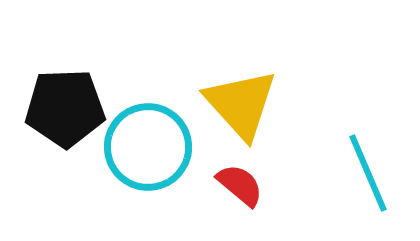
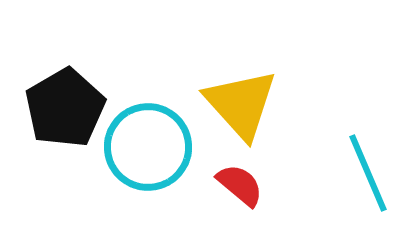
black pentagon: rotated 28 degrees counterclockwise
